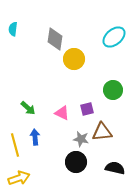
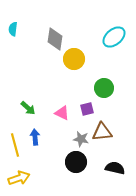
green circle: moved 9 px left, 2 px up
